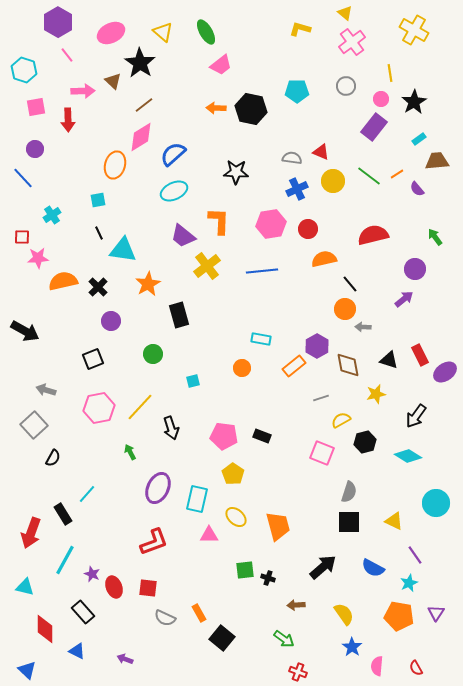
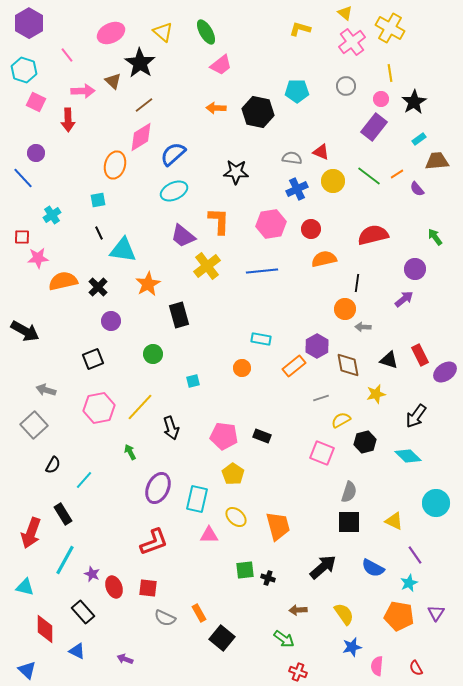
purple hexagon at (58, 22): moved 29 px left, 1 px down
yellow cross at (414, 30): moved 24 px left, 2 px up
pink square at (36, 107): moved 5 px up; rotated 36 degrees clockwise
black hexagon at (251, 109): moved 7 px right, 3 px down
purple circle at (35, 149): moved 1 px right, 4 px down
red circle at (308, 229): moved 3 px right
black line at (350, 284): moved 7 px right, 1 px up; rotated 48 degrees clockwise
cyan diamond at (408, 456): rotated 12 degrees clockwise
black semicircle at (53, 458): moved 7 px down
cyan line at (87, 494): moved 3 px left, 14 px up
brown arrow at (296, 605): moved 2 px right, 5 px down
blue star at (352, 647): rotated 24 degrees clockwise
